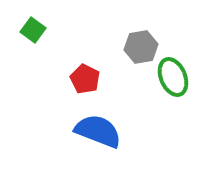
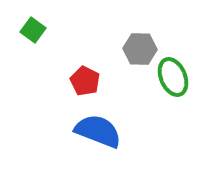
gray hexagon: moved 1 px left, 2 px down; rotated 12 degrees clockwise
red pentagon: moved 2 px down
